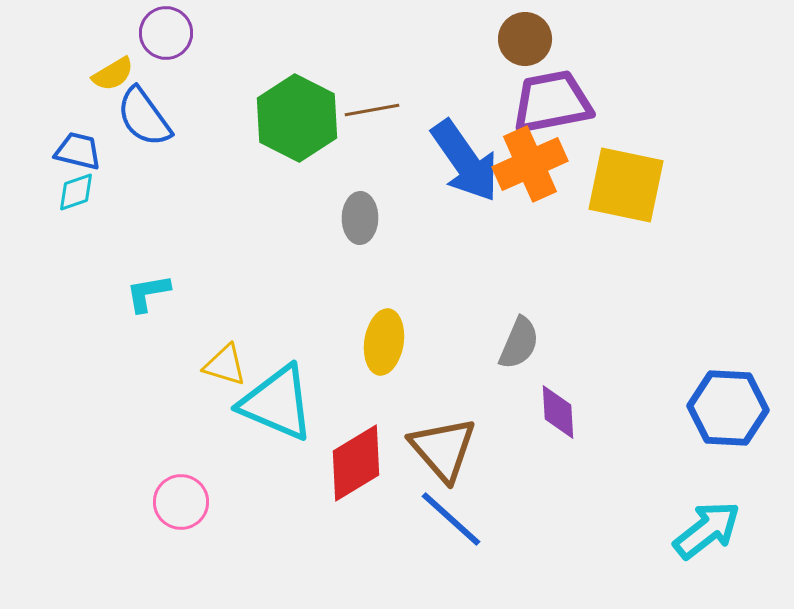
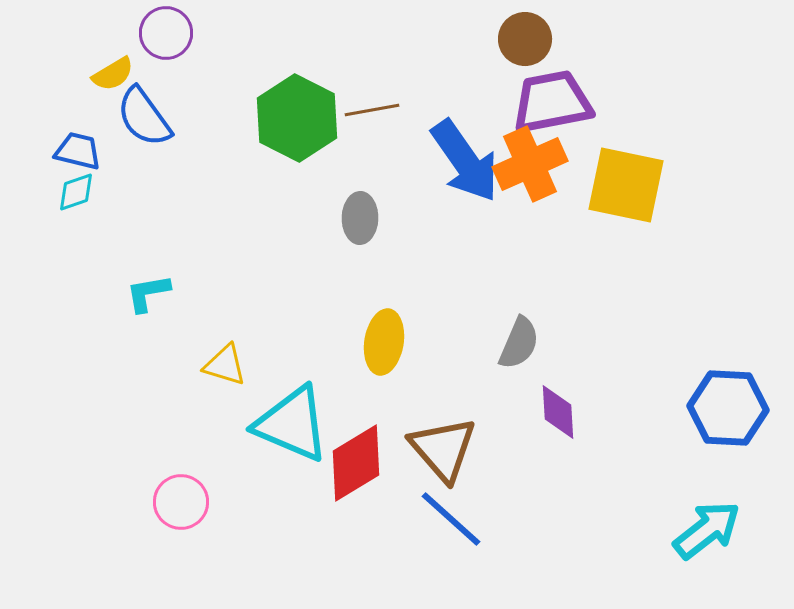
cyan triangle: moved 15 px right, 21 px down
